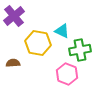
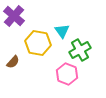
purple cross: rotated 10 degrees counterclockwise
cyan triangle: rotated 28 degrees clockwise
green cross: rotated 20 degrees counterclockwise
brown semicircle: moved 1 px up; rotated 136 degrees clockwise
